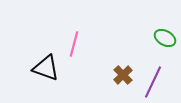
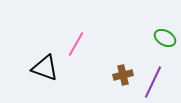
pink line: moved 2 px right; rotated 15 degrees clockwise
black triangle: moved 1 px left
brown cross: rotated 30 degrees clockwise
